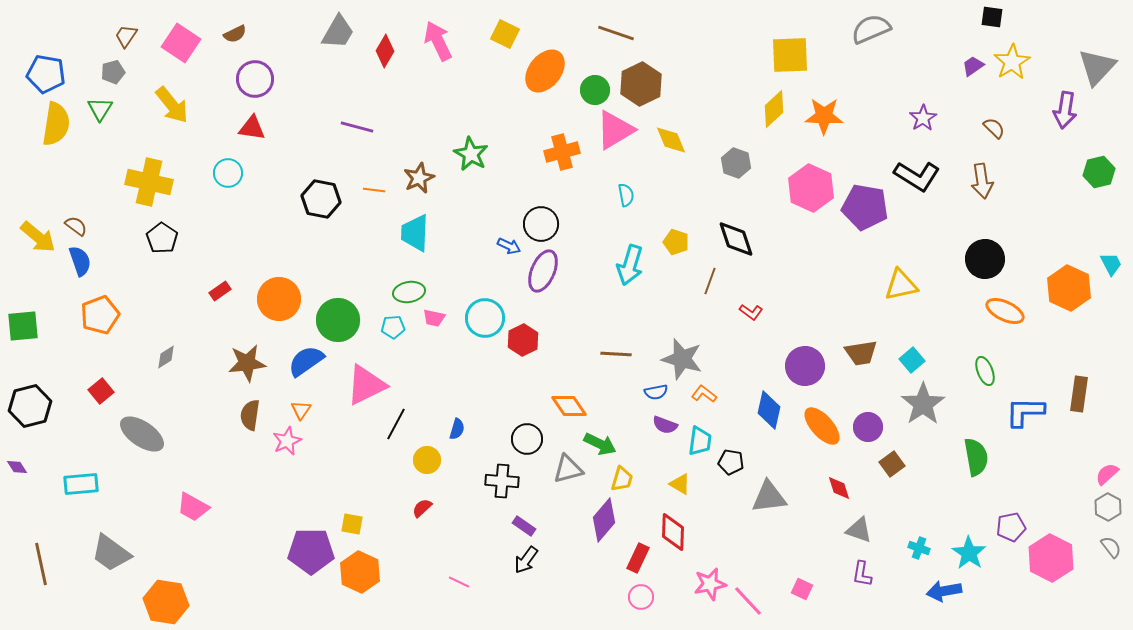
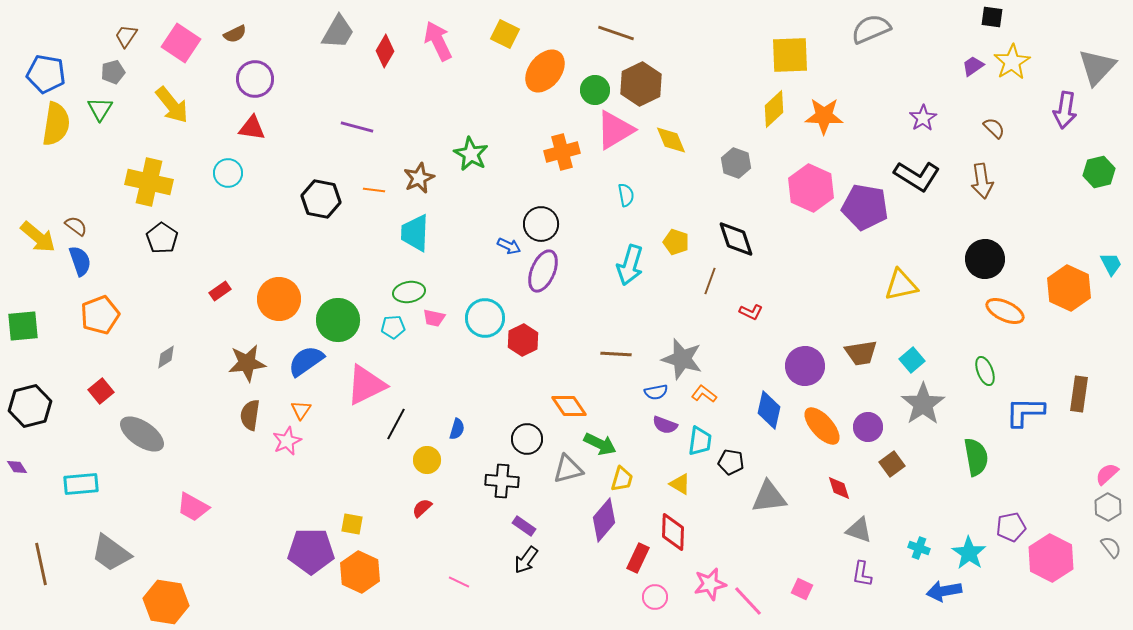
red L-shape at (751, 312): rotated 10 degrees counterclockwise
pink circle at (641, 597): moved 14 px right
